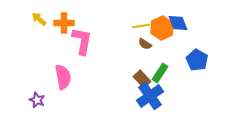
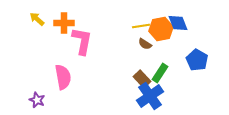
yellow arrow: moved 2 px left
orange hexagon: moved 1 px left, 1 px down; rotated 15 degrees clockwise
